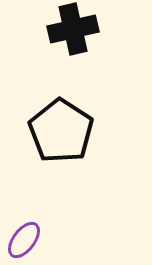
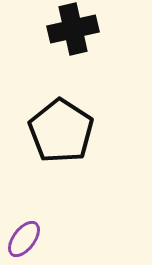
purple ellipse: moved 1 px up
